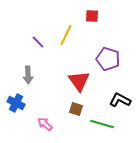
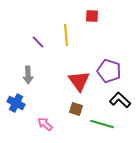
yellow line: rotated 30 degrees counterclockwise
purple pentagon: moved 1 px right, 12 px down
black L-shape: rotated 15 degrees clockwise
